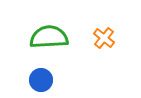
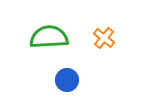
blue circle: moved 26 px right
